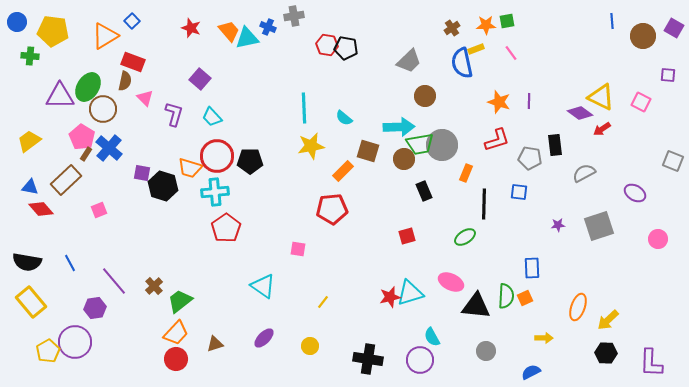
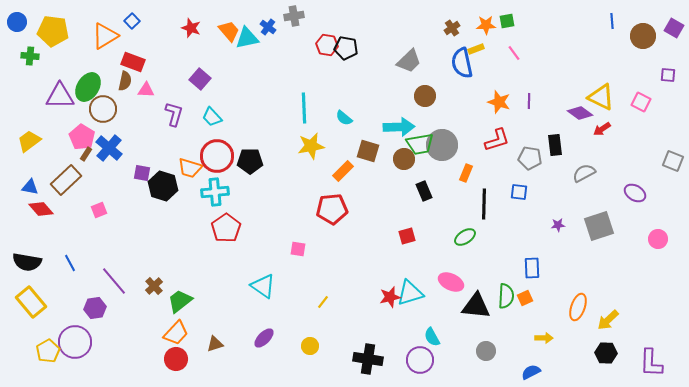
blue cross at (268, 27): rotated 14 degrees clockwise
pink line at (511, 53): moved 3 px right
pink triangle at (145, 98): moved 1 px right, 8 px up; rotated 42 degrees counterclockwise
